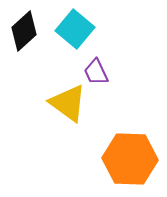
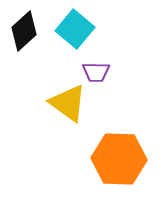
purple trapezoid: rotated 64 degrees counterclockwise
orange hexagon: moved 11 px left
